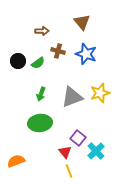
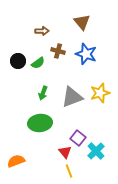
green arrow: moved 2 px right, 1 px up
